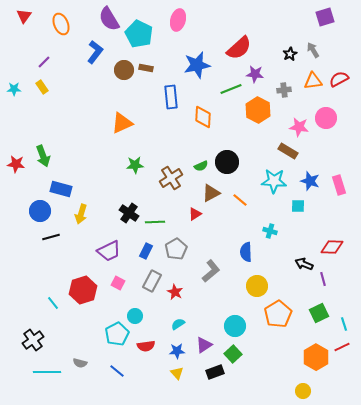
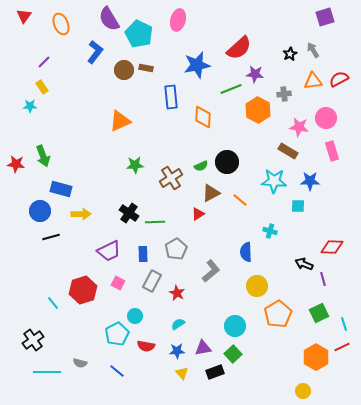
cyan star at (14, 89): moved 16 px right, 17 px down
gray cross at (284, 90): moved 4 px down
orange triangle at (122, 123): moved 2 px left, 2 px up
blue star at (310, 181): rotated 18 degrees counterclockwise
pink rectangle at (339, 185): moved 7 px left, 34 px up
yellow arrow at (81, 214): rotated 108 degrees counterclockwise
red triangle at (195, 214): moved 3 px right
blue rectangle at (146, 251): moved 3 px left, 3 px down; rotated 28 degrees counterclockwise
red star at (175, 292): moved 2 px right, 1 px down
purple triangle at (204, 345): moved 1 px left, 3 px down; rotated 24 degrees clockwise
red semicircle at (146, 346): rotated 18 degrees clockwise
yellow triangle at (177, 373): moved 5 px right
